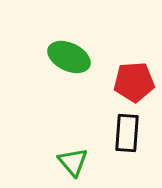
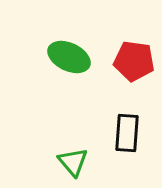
red pentagon: moved 21 px up; rotated 12 degrees clockwise
